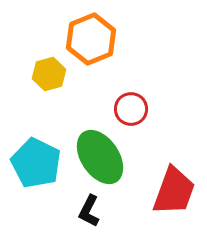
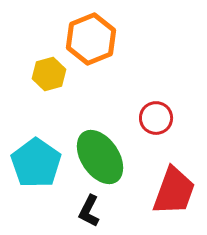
red circle: moved 25 px right, 9 px down
cyan pentagon: rotated 9 degrees clockwise
